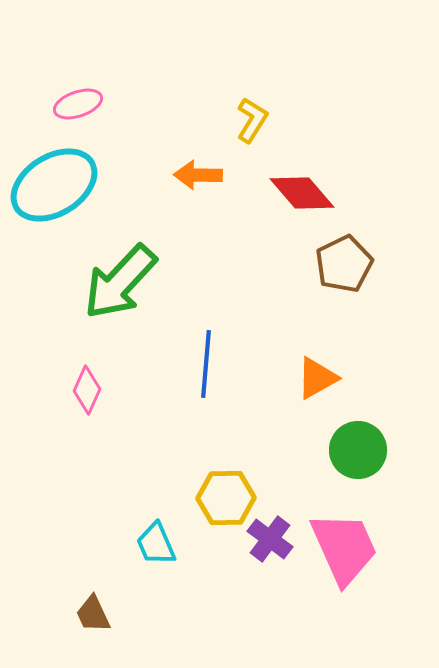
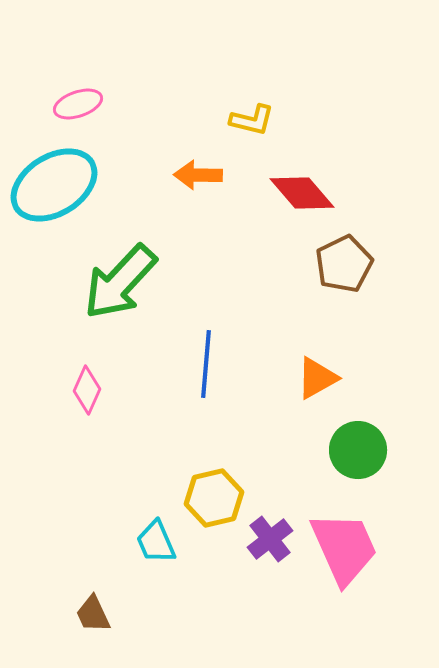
yellow L-shape: rotated 72 degrees clockwise
yellow hexagon: moved 12 px left; rotated 12 degrees counterclockwise
purple cross: rotated 15 degrees clockwise
cyan trapezoid: moved 2 px up
